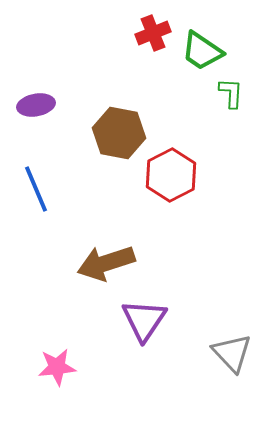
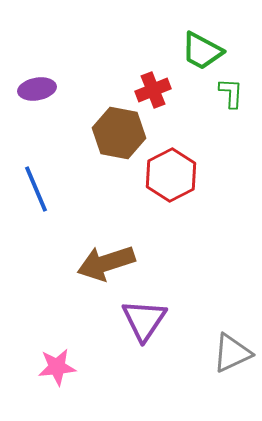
red cross: moved 57 px down
green trapezoid: rotated 6 degrees counterclockwise
purple ellipse: moved 1 px right, 16 px up
gray triangle: rotated 48 degrees clockwise
